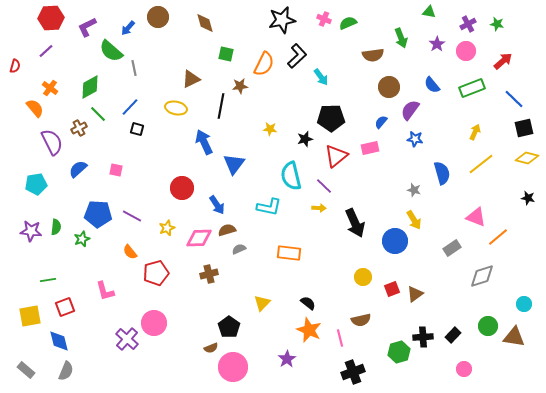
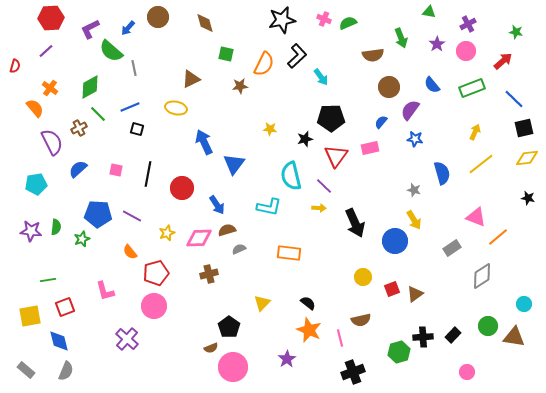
green star at (497, 24): moved 19 px right, 8 px down
purple L-shape at (87, 27): moved 3 px right, 2 px down
black line at (221, 106): moved 73 px left, 68 px down
blue line at (130, 107): rotated 24 degrees clockwise
red triangle at (336, 156): rotated 15 degrees counterclockwise
yellow diamond at (527, 158): rotated 20 degrees counterclockwise
yellow star at (167, 228): moved 5 px down
gray diamond at (482, 276): rotated 16 degrees counterclockwise
pink circle at (154, 323): moved 17 px up
pink circle at (464, 369): moved 3 px right, 3 px down
